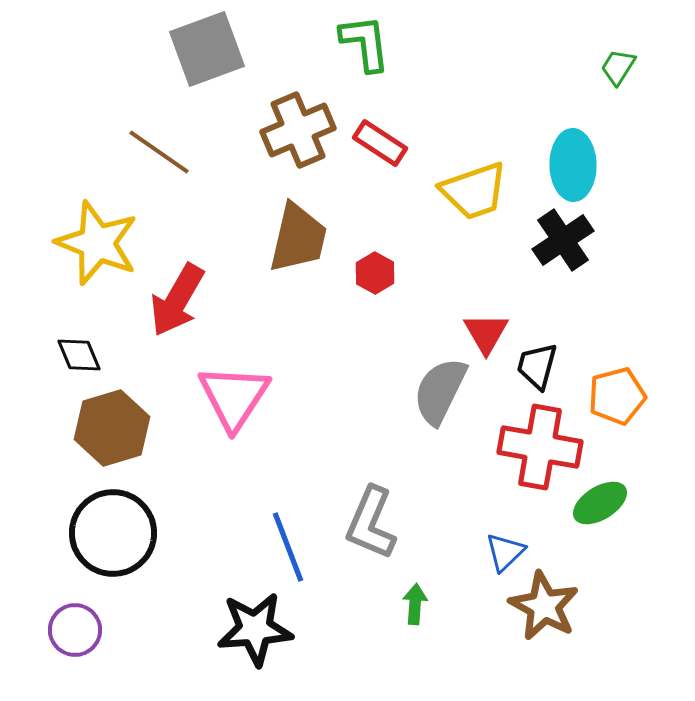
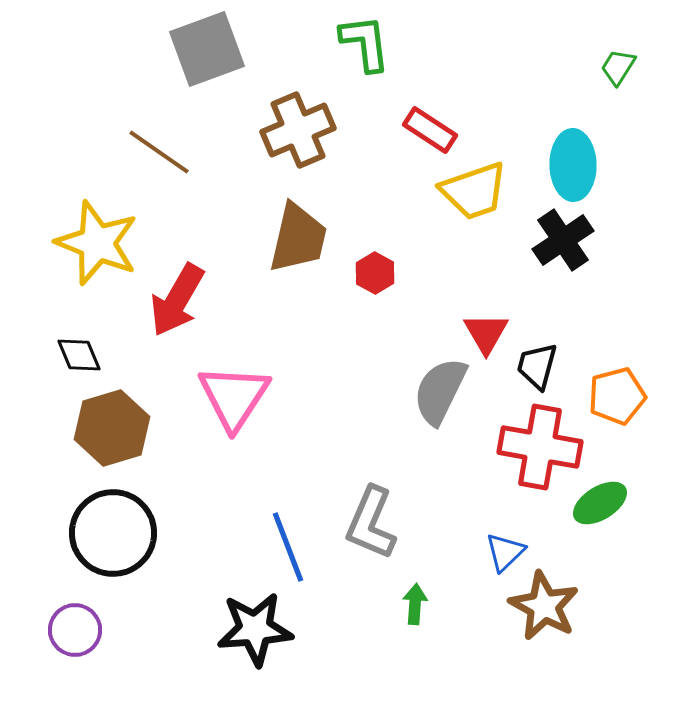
red rectangle: moved 50 px right, 13 px up
